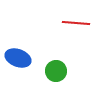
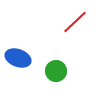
red line: moved 1 px left, 1 px up; rotated 48 degrees counterclockwise
